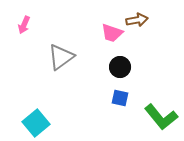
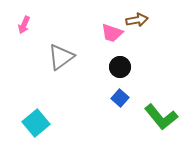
blue square: rotated 30 degrees clockwise
